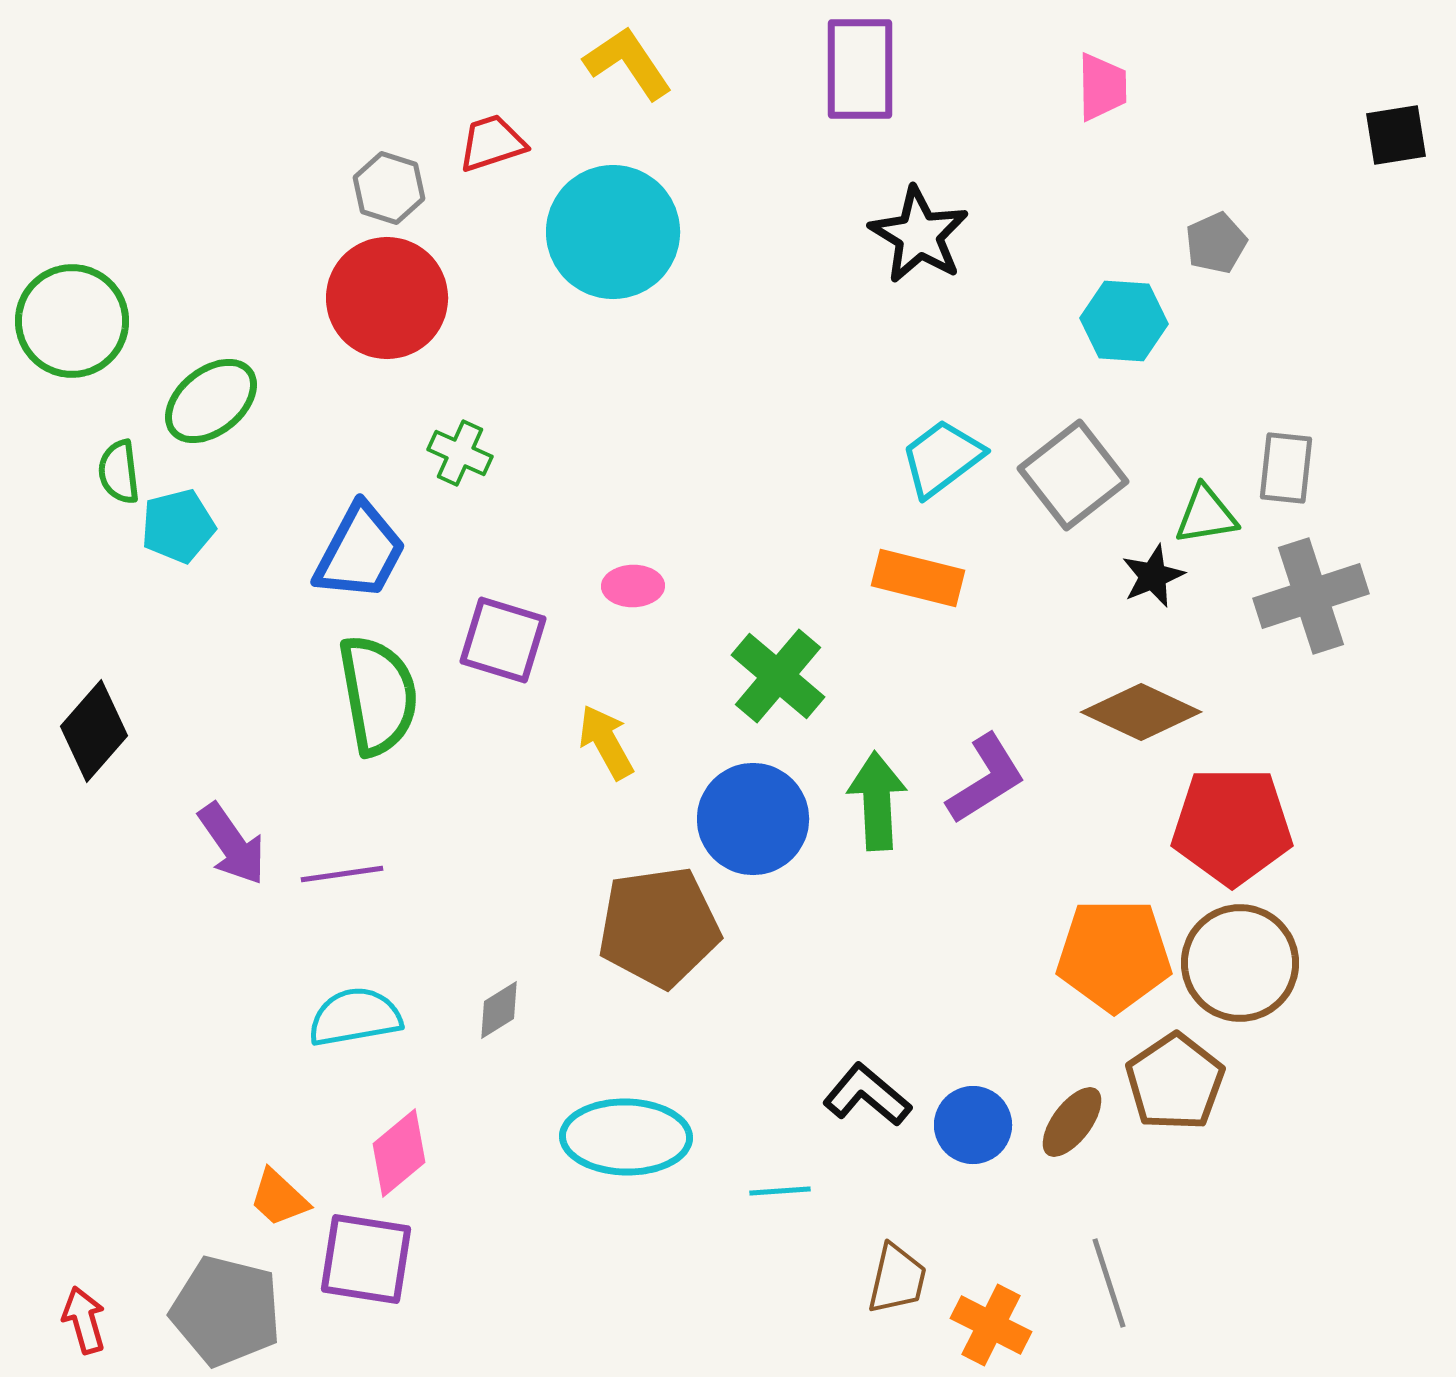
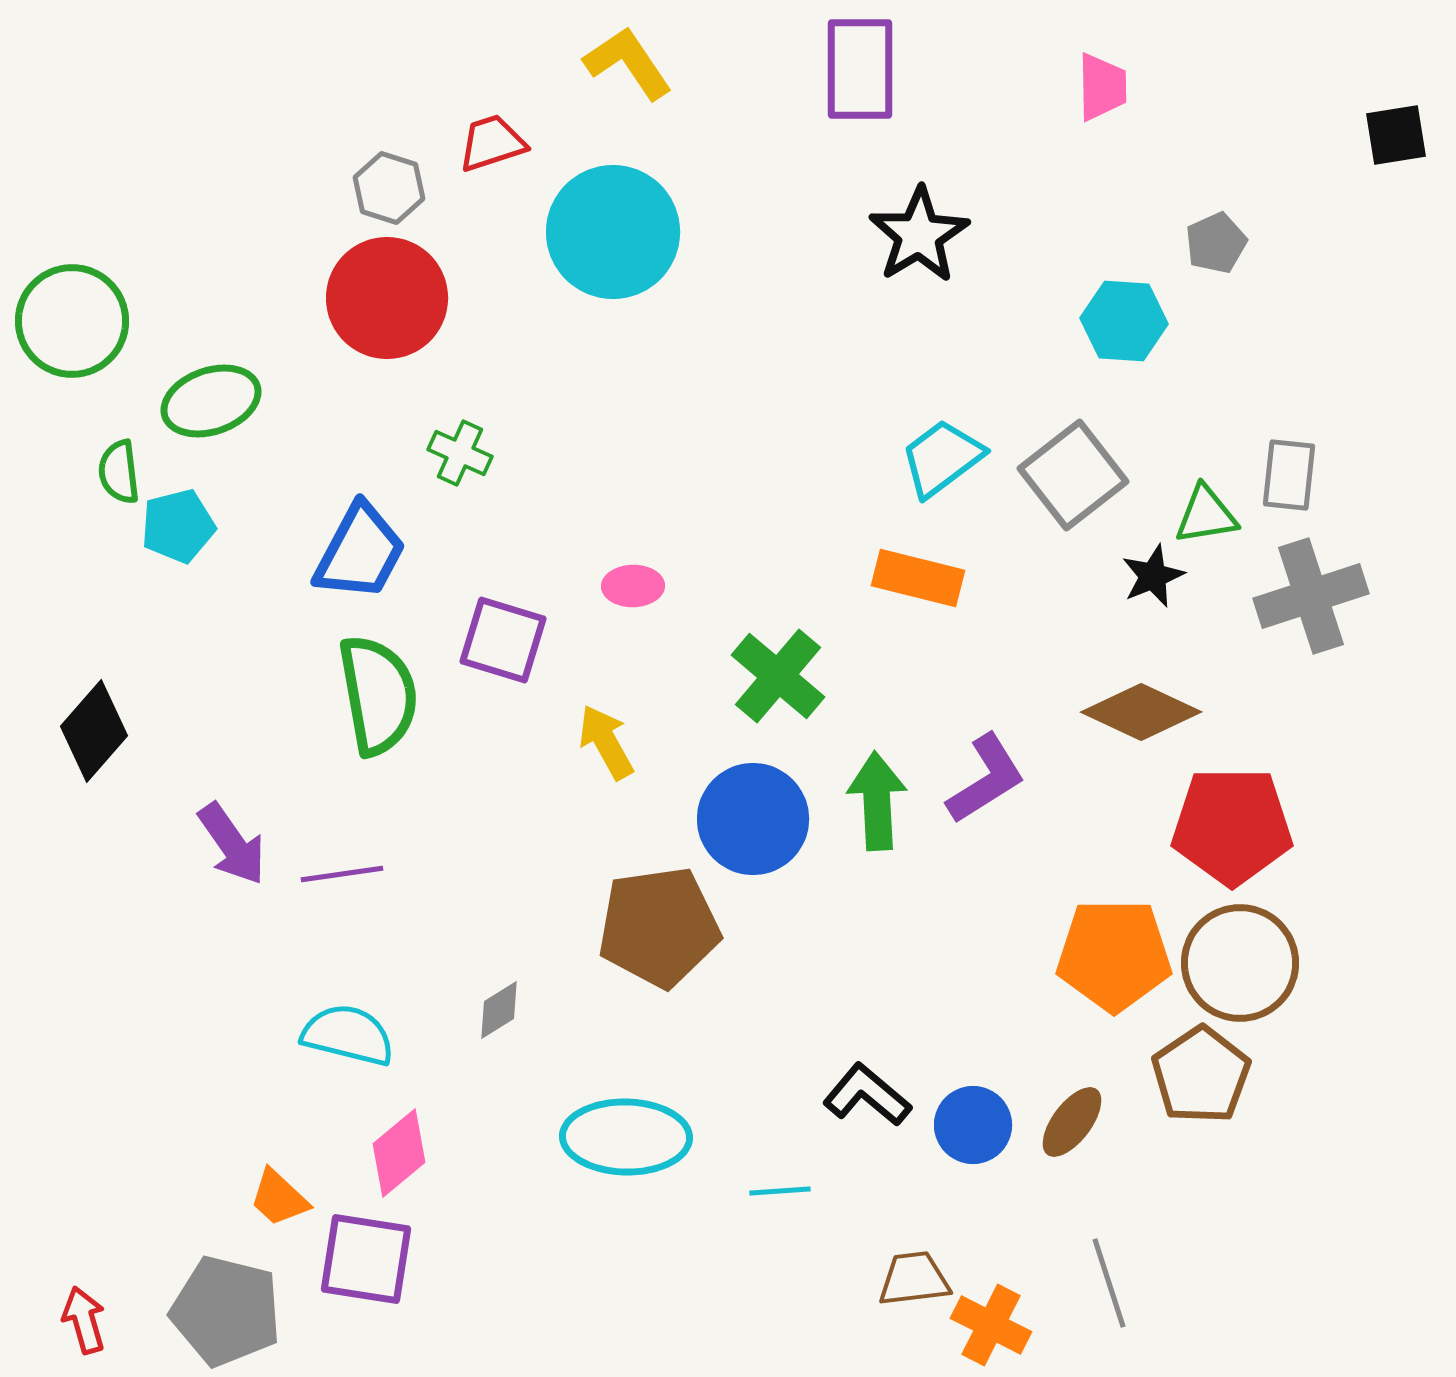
black star at (919, 235): rotated 10 degrees clockwise
green ellipse at (211, 401): rotated 20 degrees clockwise
gray rectangle at (1286, 468): moved 3 px right, 7 px down
cyan semicircle at (355, 1017): moved 7 px left, 18 px down; rotated 24 degrees clockwise
brown pentagon at (1175, 1082): moved 26 px right, 7 px up
brown trapezoid at (897, 1279): moved 17 px right; rotated 110 degrees counterclockwise
